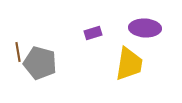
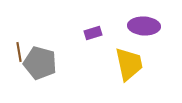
purple ellipse: moved 1 px left, 2 px up
brown line: moved 1 px right
yellow trapezoid: rotated 21 degrees counterclockwise
